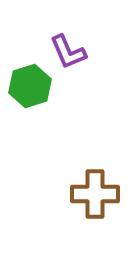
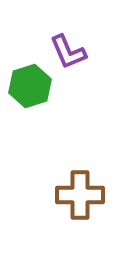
brown cross: moved 15 px left, 1 px down
